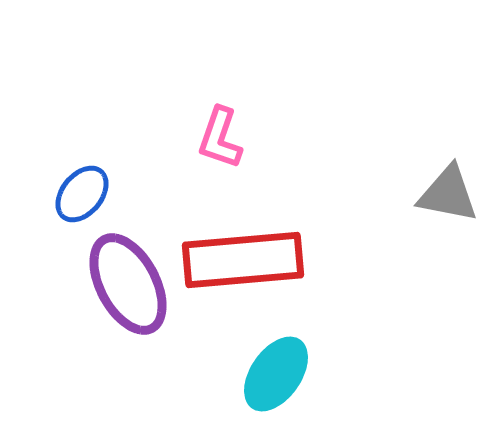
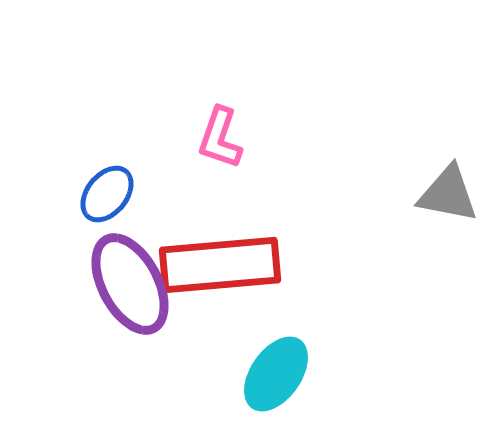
blue ellipse: moved 25 px right
red rectangle: moved 23 px left, 5 px down
purple ellipse: moved 2 px right
